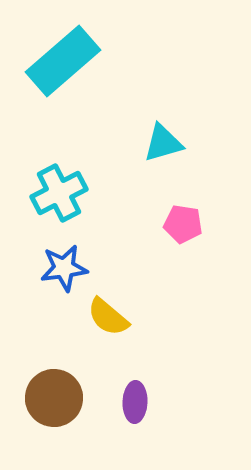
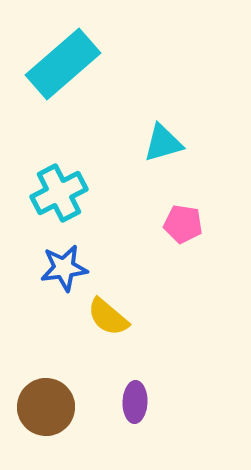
cyan rectangle: moved 3 px down
brown circle: moved 8 px left, 9 px down
